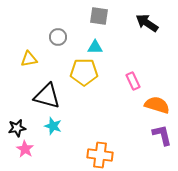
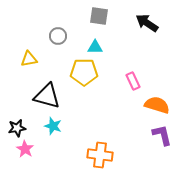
gray circle: moved 1 px up
